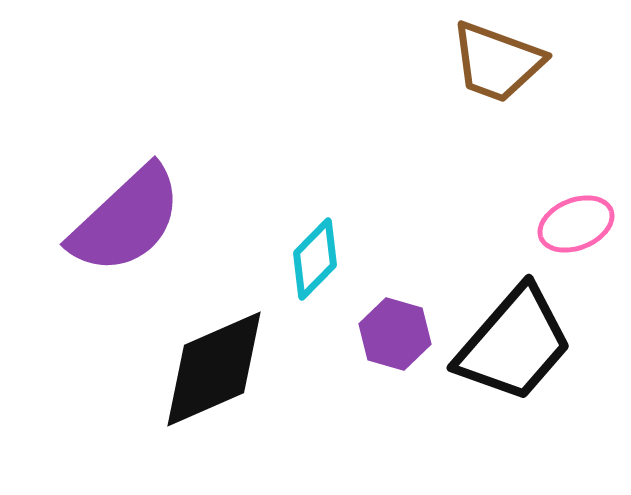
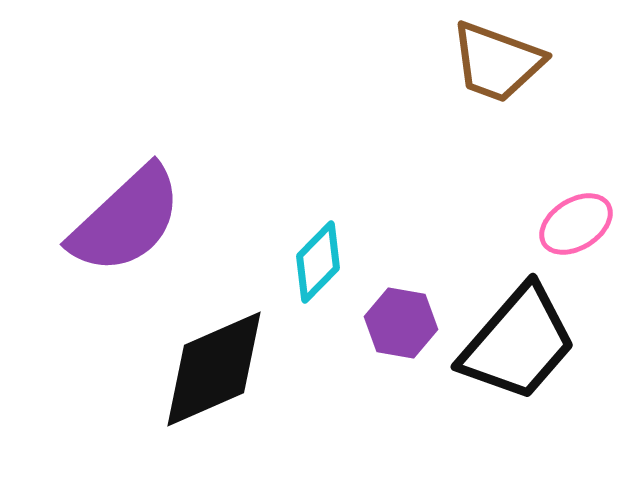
pink ellipse: rotated 10 degrees counterclockwise
cyan diamond: moved 3 px right, 3 px down
purple hexagon: moved 6 px right, 11 px up; rotated 6 degrees counterclockwise
black trapezoid: moved 4 px right, 1 px up
